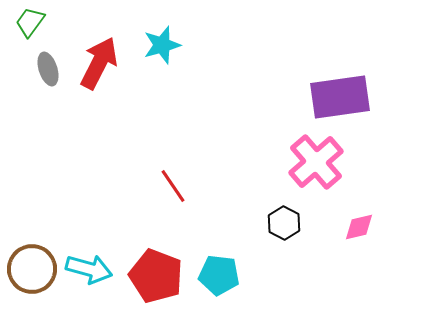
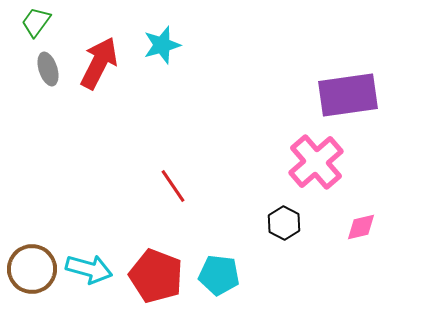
green trapezoid: moved 6 px right
purple rectangle: moved 8 px right, 2 px up
pink diamond: moved 2 px right
